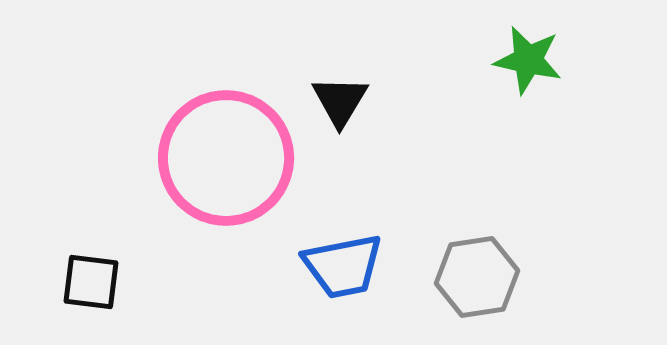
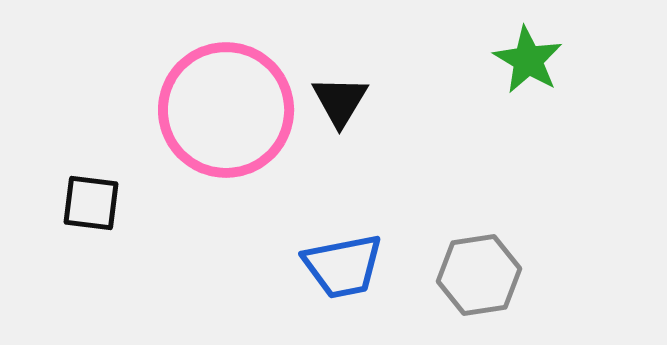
green star: rotated 18 degrees clockwise
pink circle: moved 48 px up
gray hexagon: moved 2 px right, 2 px up
black square: moved 79 px up
